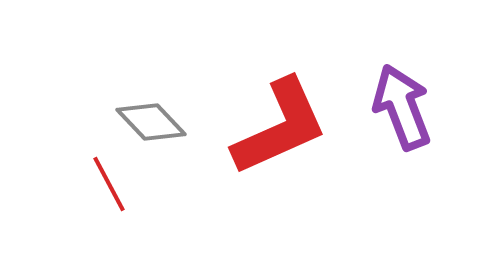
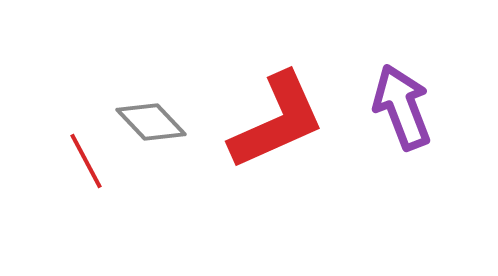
red L-shape: moved 3 px left, 6 px up
red line: moved 23 px left, 23 px up
